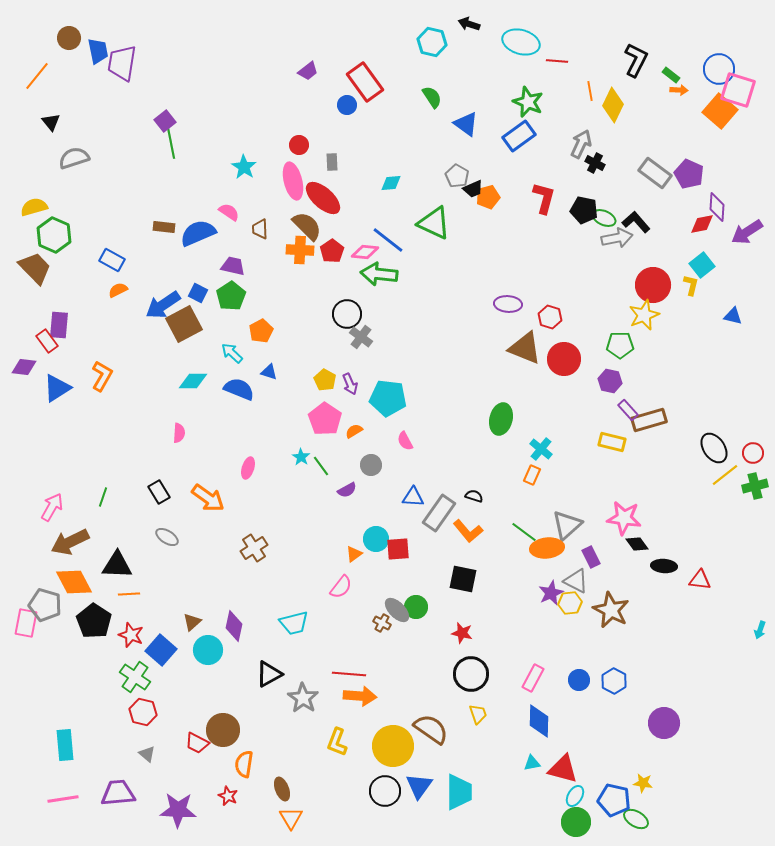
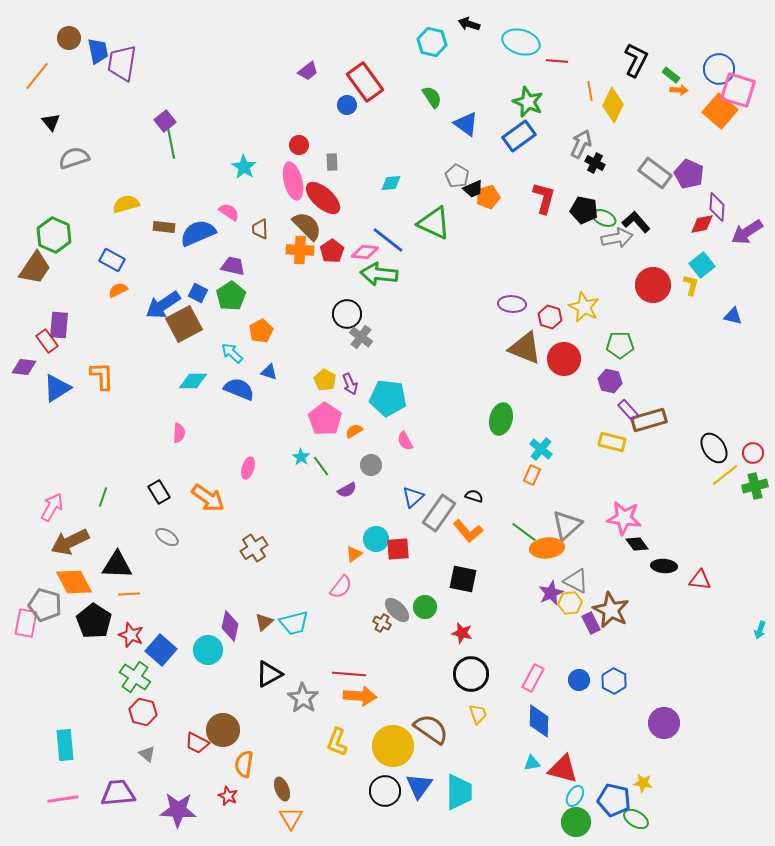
yellow semicircle at (34, 207): moved 92 px right, 3 px up
brown trapezoid at (35, 268): rotated 78 degrees clockwise
purple ellipse at (508, 304): moved 4 px right
yellow star at (644, 315): moved 60 px left, 8 px up; rotated 24 degrees counterclockwise
orange L-shape at (102, 376): rotated 32 degrees counterclockwise
blue triangle at (413, 497): rotated 45 degrees counterclockwise
purple rectangle at (591, 557): moved 66 px down
green circle at (416, 607): moved 9 px right
brown triangle at (192, 622): moved 72 px right
purple diamond at (234, 626): moved 4 px left
